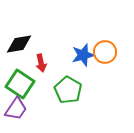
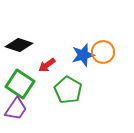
black diamond: moved 1 px down; rotated 28 degrees clockwise
orange circle: moved 2 px left
red arrow: moved 6 px right, 2 px down; rotated 66 degrees clockwise
